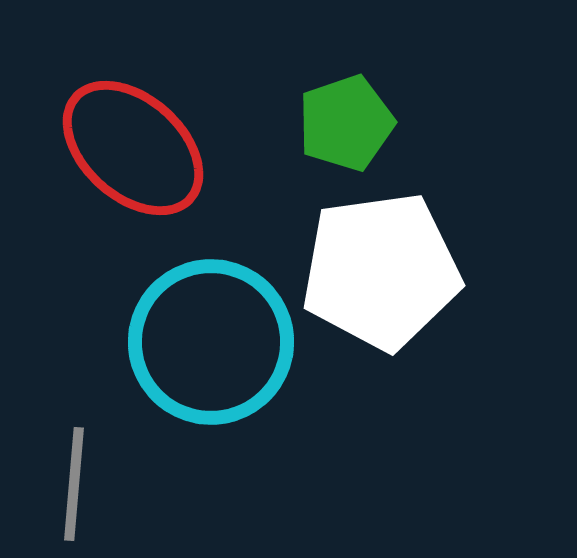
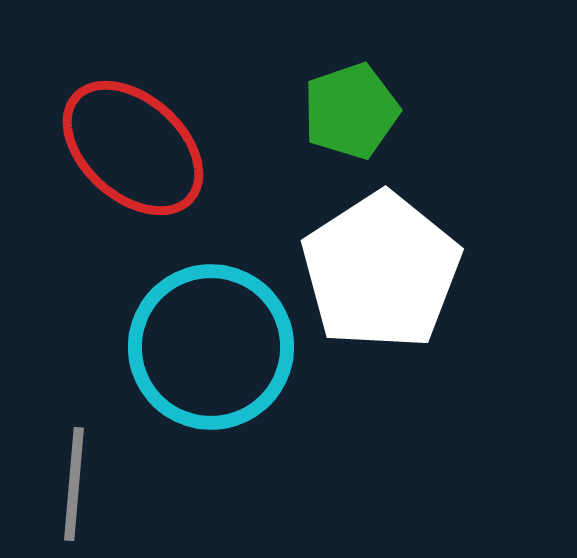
green pentagon: moved 5 px right, 12 px up
white pentagon: rotated 25 degrees counterclockwise
cyan circle: moved 5 px down
